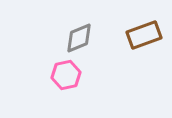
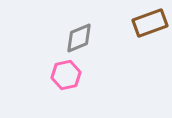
brown rectangle: moved 6 px right, 12 px up
